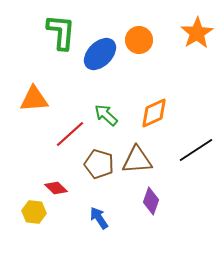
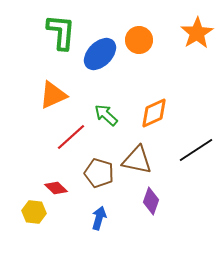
orange triangle: moved 19 px right, 4 px up; rotated 20 degrees counterclockwise
red line: moved 1 px right, 3 px down
brown triangle: rotated 16 degrees clockwise
brown pentagon: moved 9 px down
blue arrow: rotated 50 degrees clockwise
